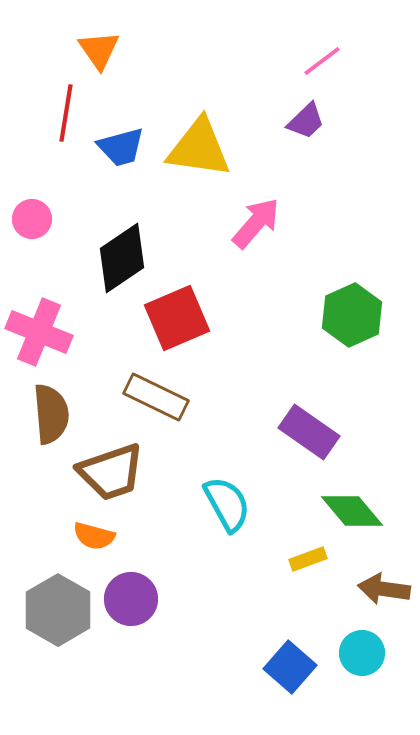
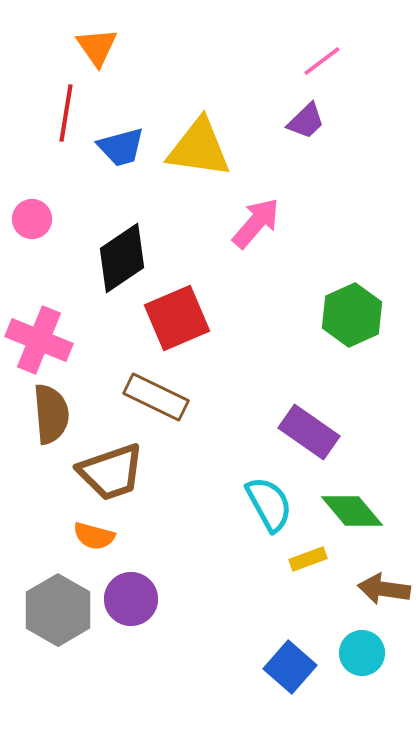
orange triangle: moved 2 px left, 3 px up
pink cross: moved 8 px down
cyan semicircle: moved 42 px right
